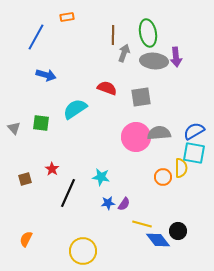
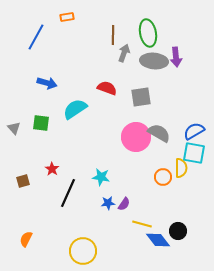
blue arrow: moved 1 px right, 8 px down
gray semicircle: rotated 35 degrees clockwise
brown square: moved 2 px left, 2 px down
